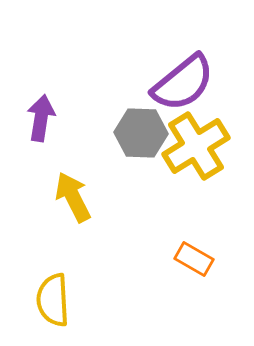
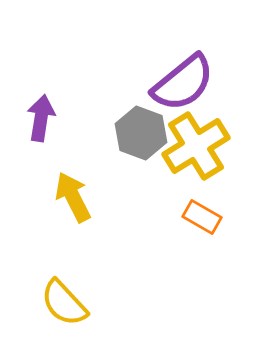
gray hexagon: rotated 18 degrees clockwise
orange rectangle: moved 8 px right, 42 px up
yellow semicircle: moved 11 px right, 3 px down; rotated 40 degrees counterclockwise
